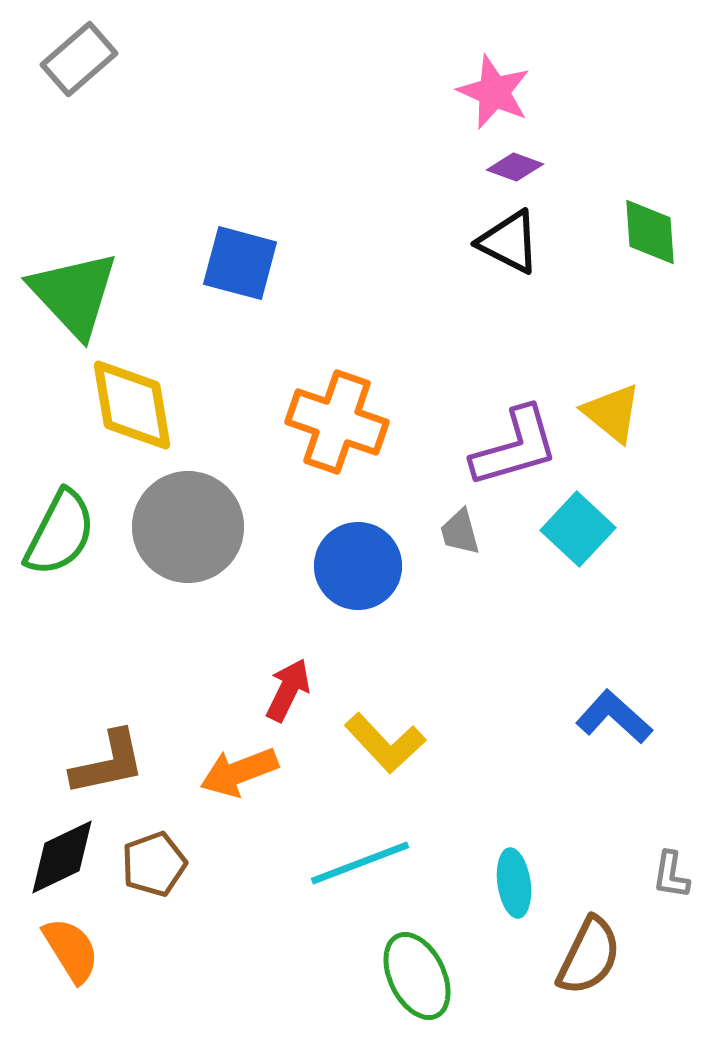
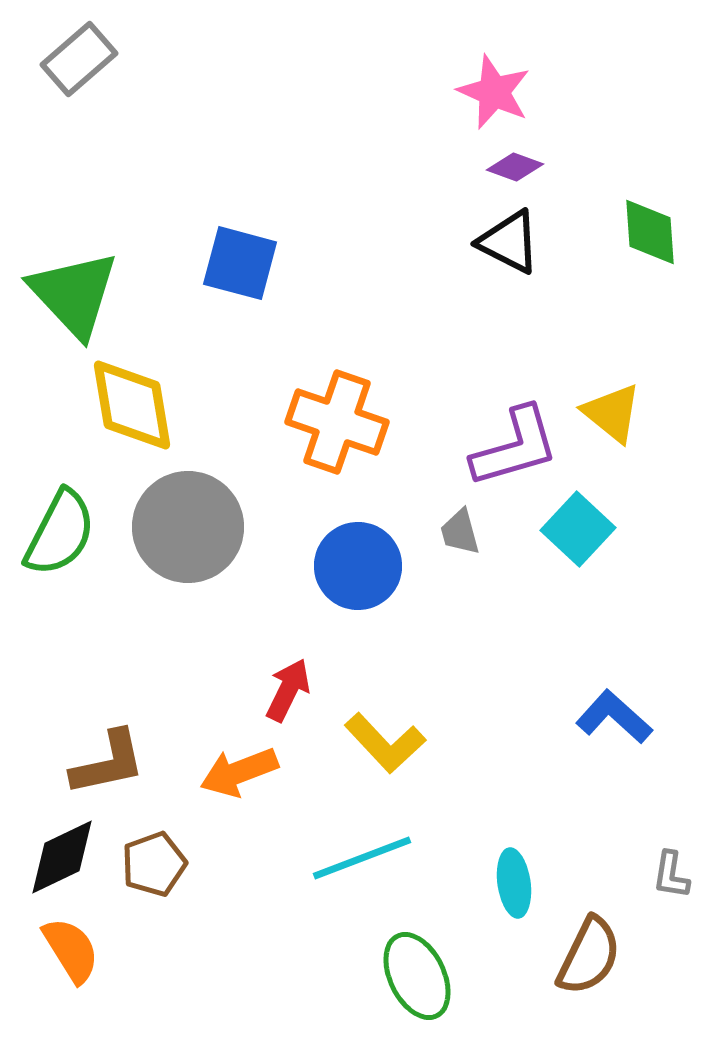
cyan line: moved 2 px right, 5 px up
